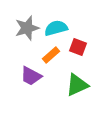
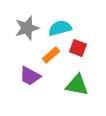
cyan semicircle: moved 4 px right
red square: moved 1 px down
purple trapezoid: moved 1 px left
green triangle: rotated 35 degrees clockwise
